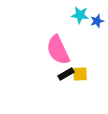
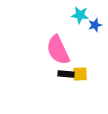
blue star: moved 2 px left, 4 px down
black rectangle: rotated 35 degrees clockwise
